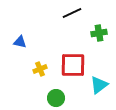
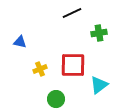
green circle: moved 1 px down
